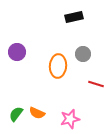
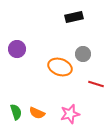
purple circle: moved 3 px up
orange ellipse: moved 2 px right, 1 px down; rotated 75 degrees counterclockwise
green semicircle: moved 2 px up; rotated 126 degrees clockwise
pink star: moved 5 px up
